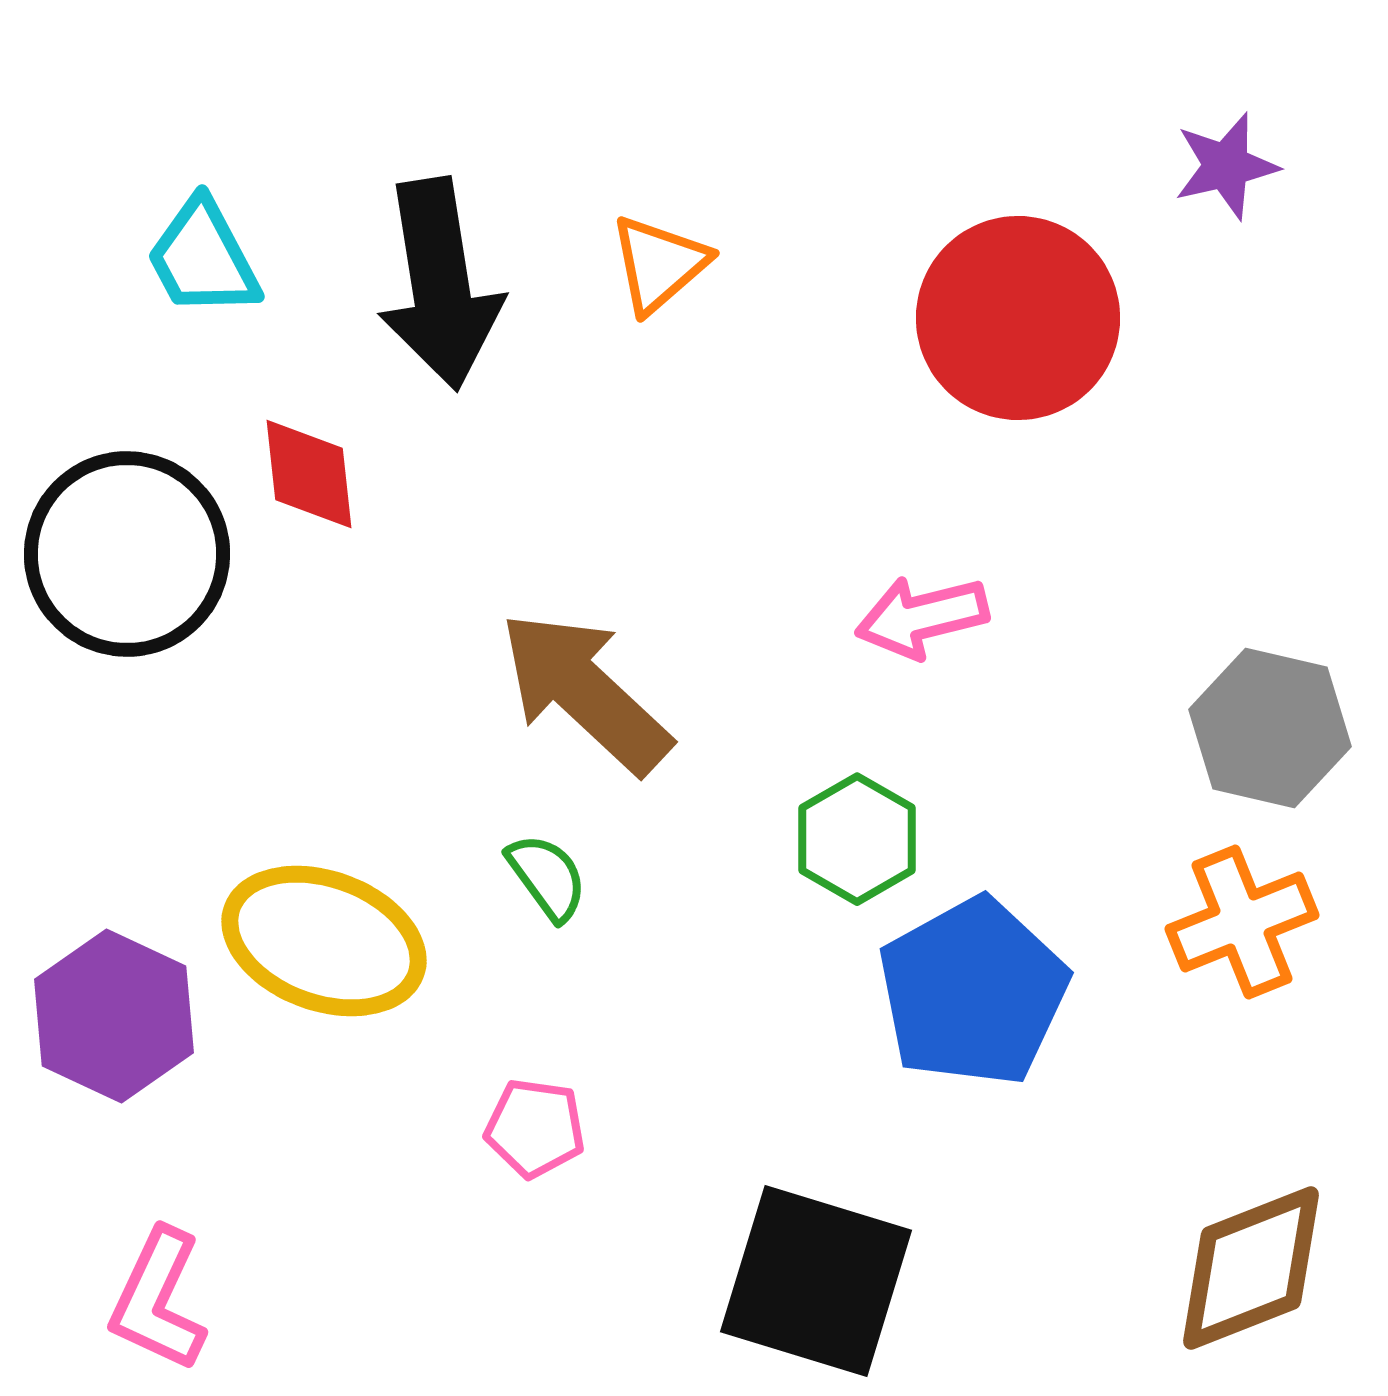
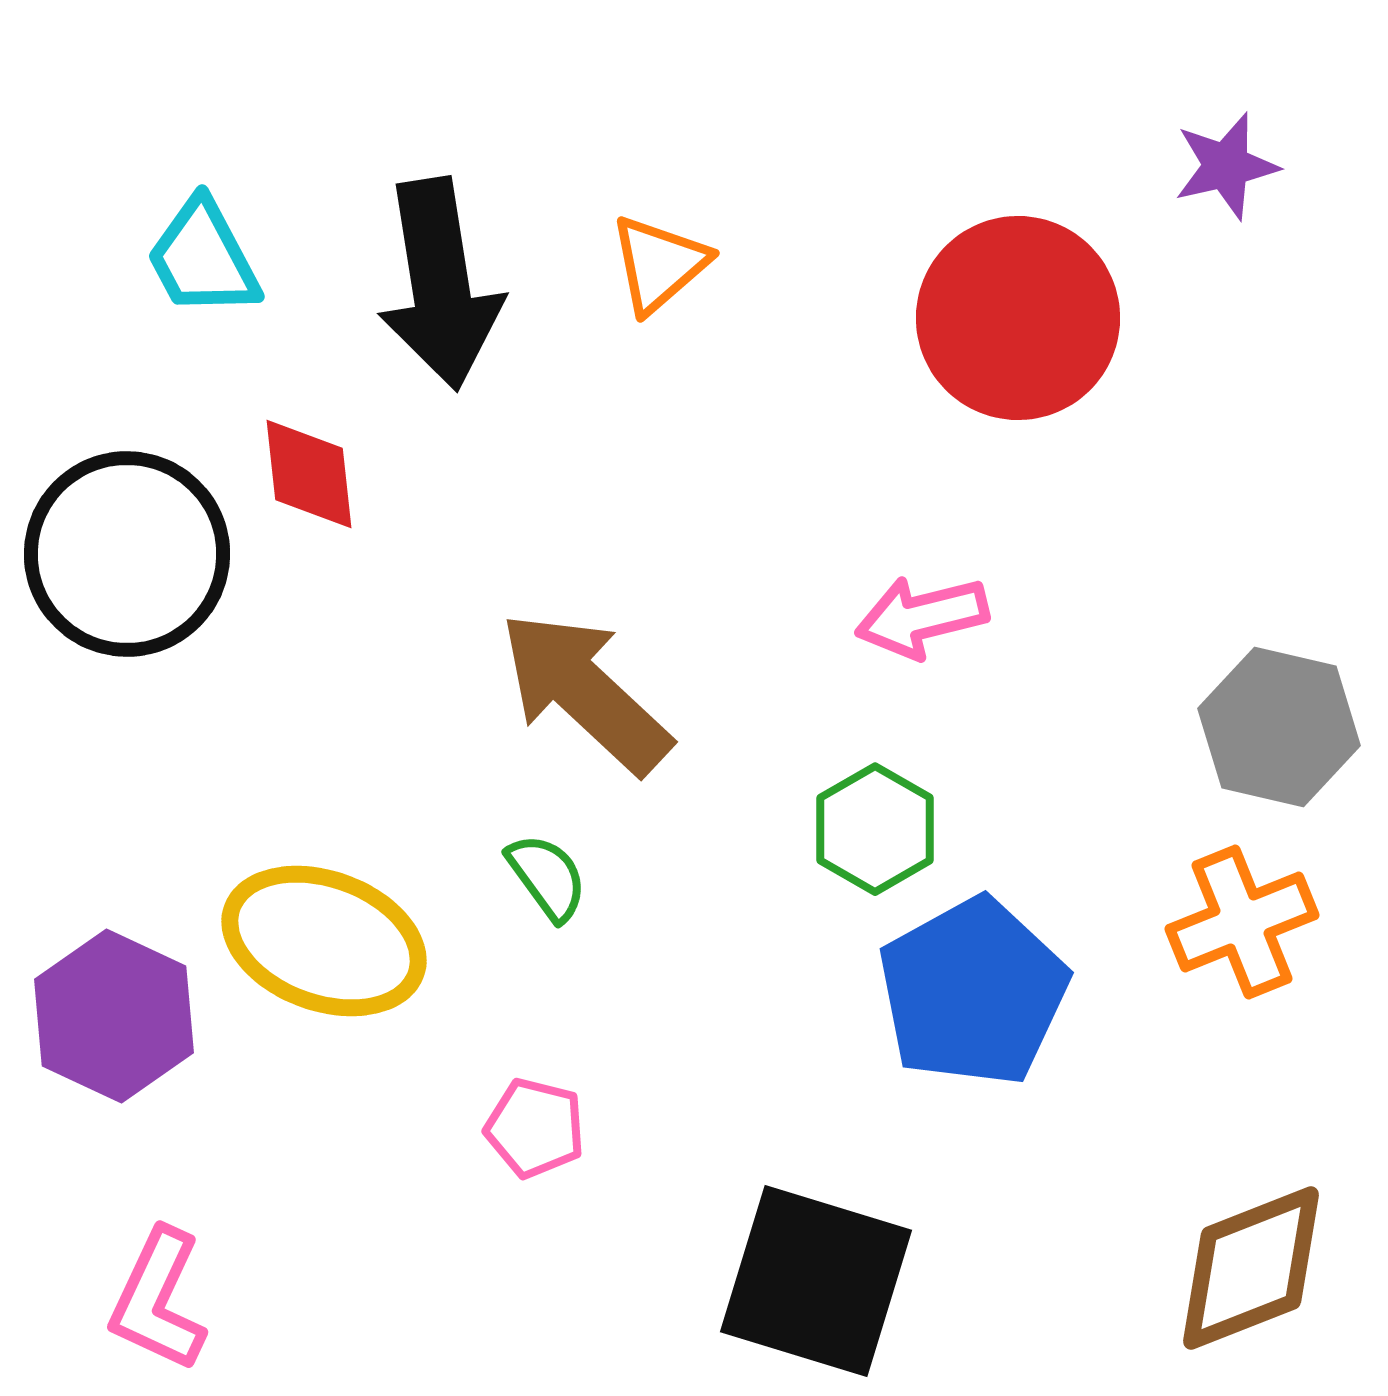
gray hexagon: moved 9 px right, 1 px up
green hexagon: moved 18 px right, 10 px up
pink pentagon: rotated 6 degrees clockwise
